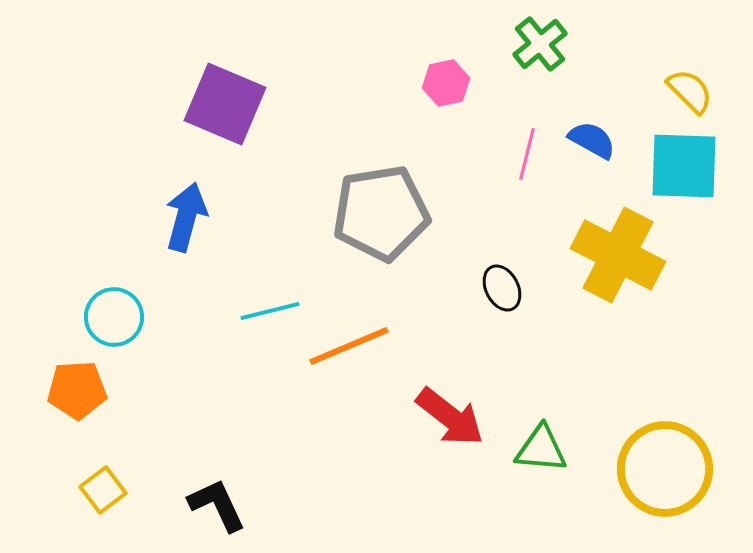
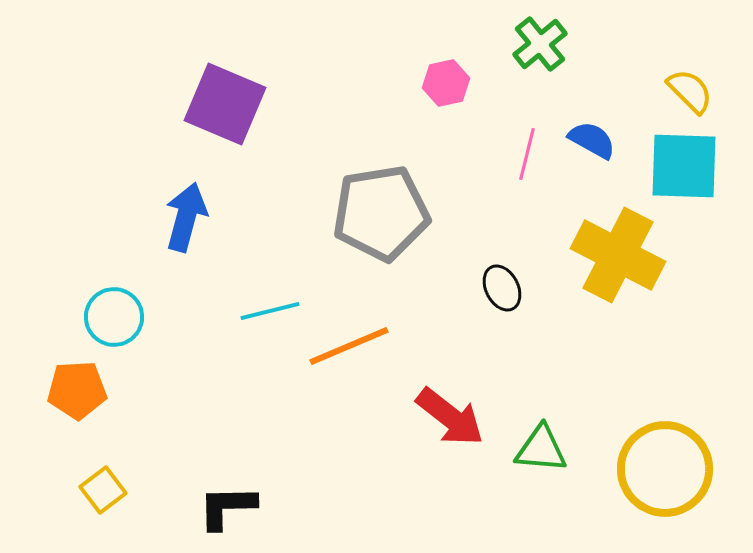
black L-shape: moved 10 px right, 2 px down; rotated 66 degrees counterclockwise
